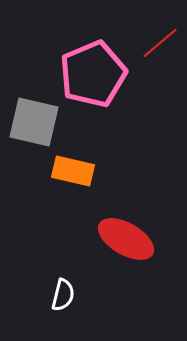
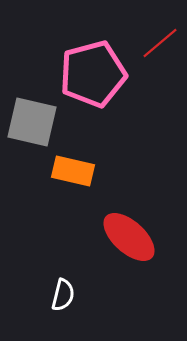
pink pentagon: rotated 8 degrees clockwise
gray square: moved 2 px left
red ellipse: moved 3 px right, 2 px up; rotated 12 degrees clockwise
